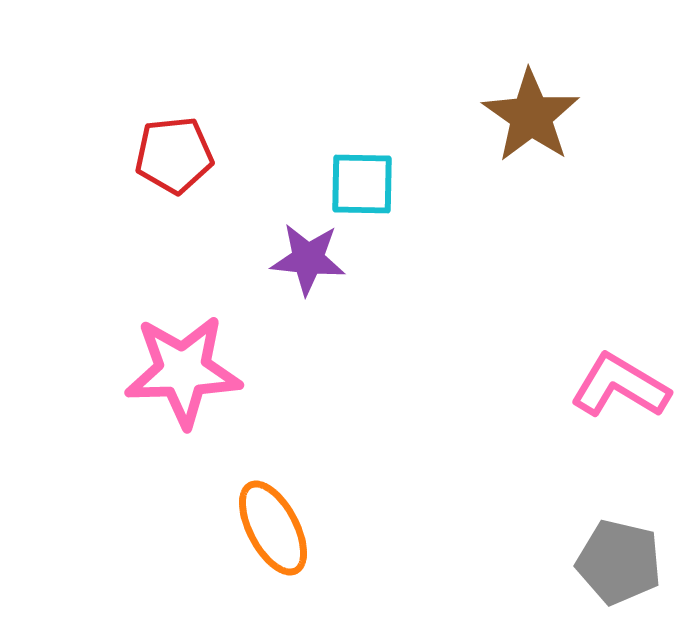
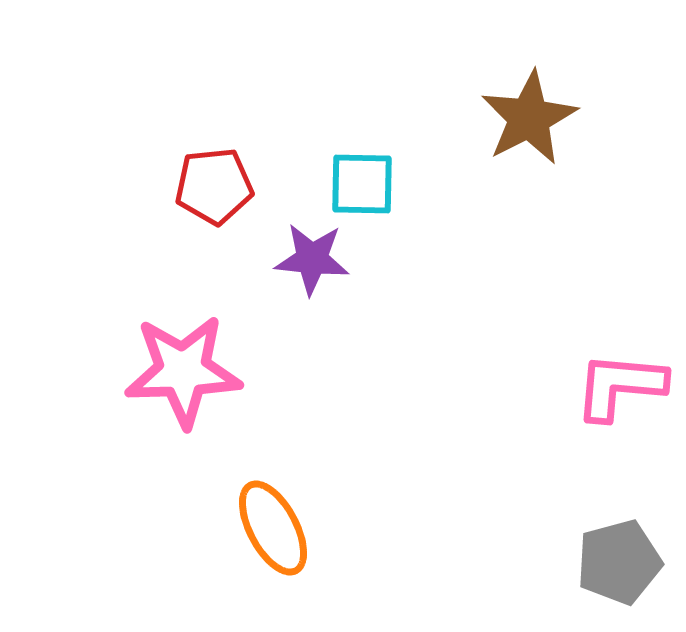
brown star: moved 2 px left, 2 px down; rotated 10 degrees clockwise
red pentagon: moved 40 px right, 31 px down
purple star: moved 4 px right
pink L-shape: rotated 26 degrees counterclockwise
gray pentagon: rotated 28 degrees counterclockwise
